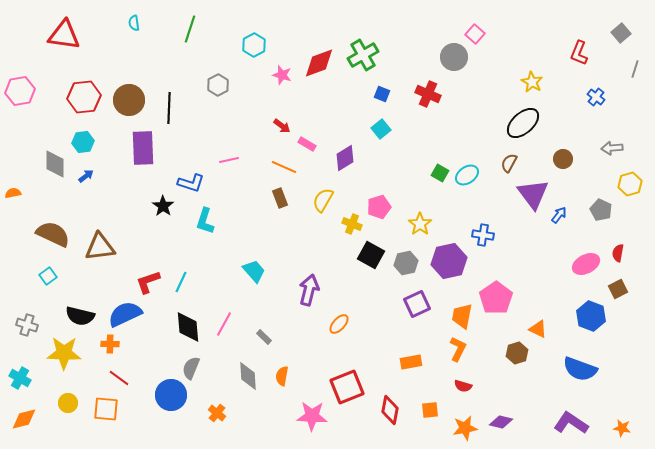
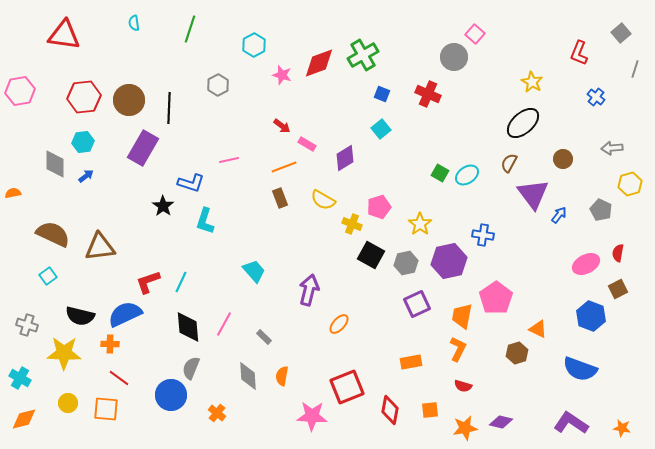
purple rectangle at (143, 148): rotated 32 degrees clockwise
orange line at (284, 167): rotated 45 degrees counterclockwise
yellow semicircle at (323, 200): rotated 90 degrees counterclockwise
